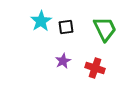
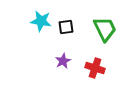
cyan star: rotated 30 degrees counterclockwise
